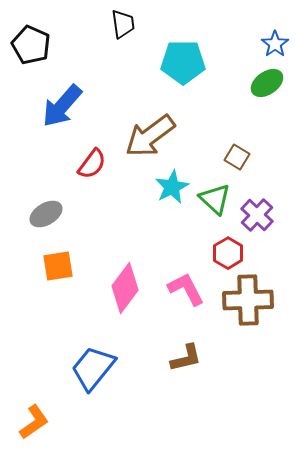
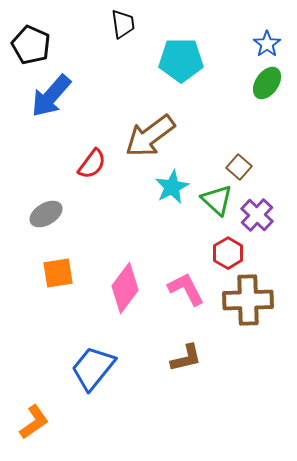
blue star: moved 8 px left
cyan pentagon: moved 2 px left, 2 px up
green ellipse: rotated 20 degrees counterclockwise
blue arrow: moved 11 px left, 10 px up
brown square: moved 2 px right, 10 px down; rotated 10 degrees clockwise
green triangle: moved 2 px right, 1 px down
orange square: moved 7 px down
